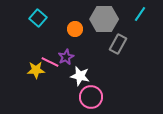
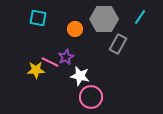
cyan line: moved 3 px down
cyan square: rotated 30 degrees counterclockwise
